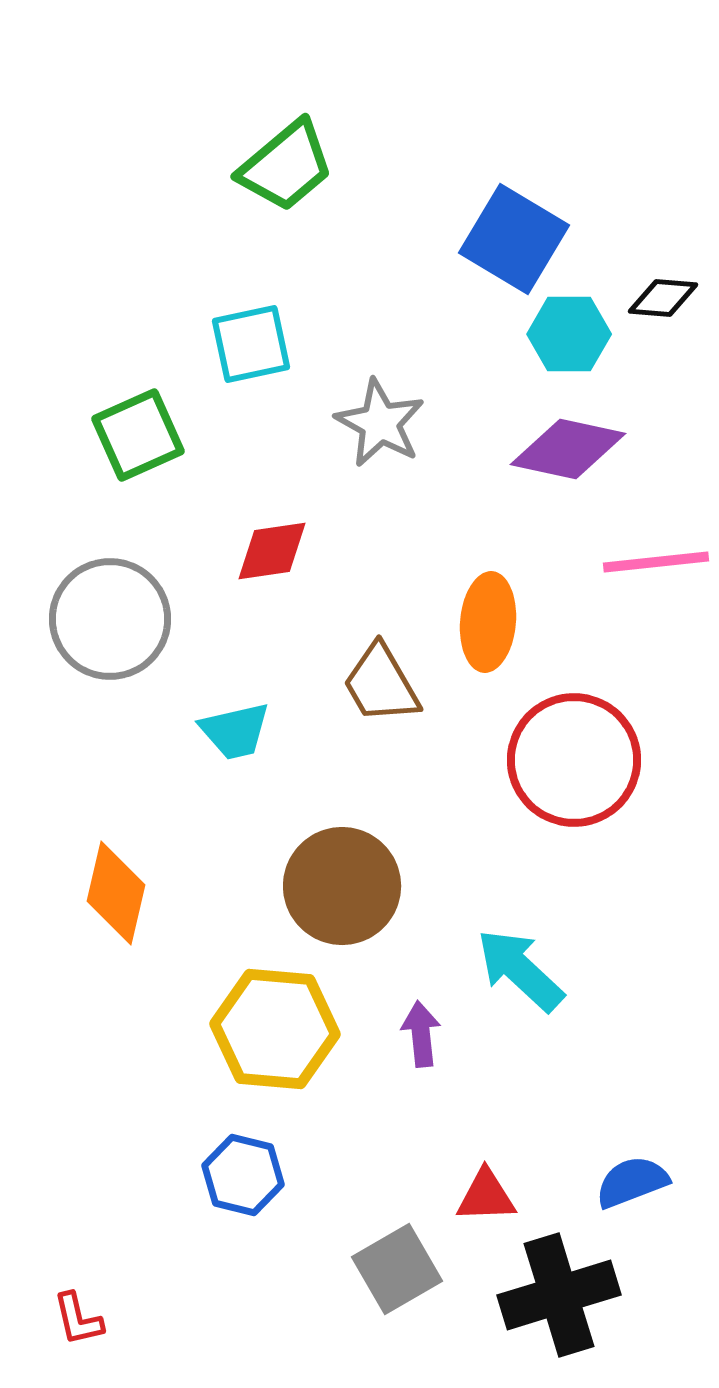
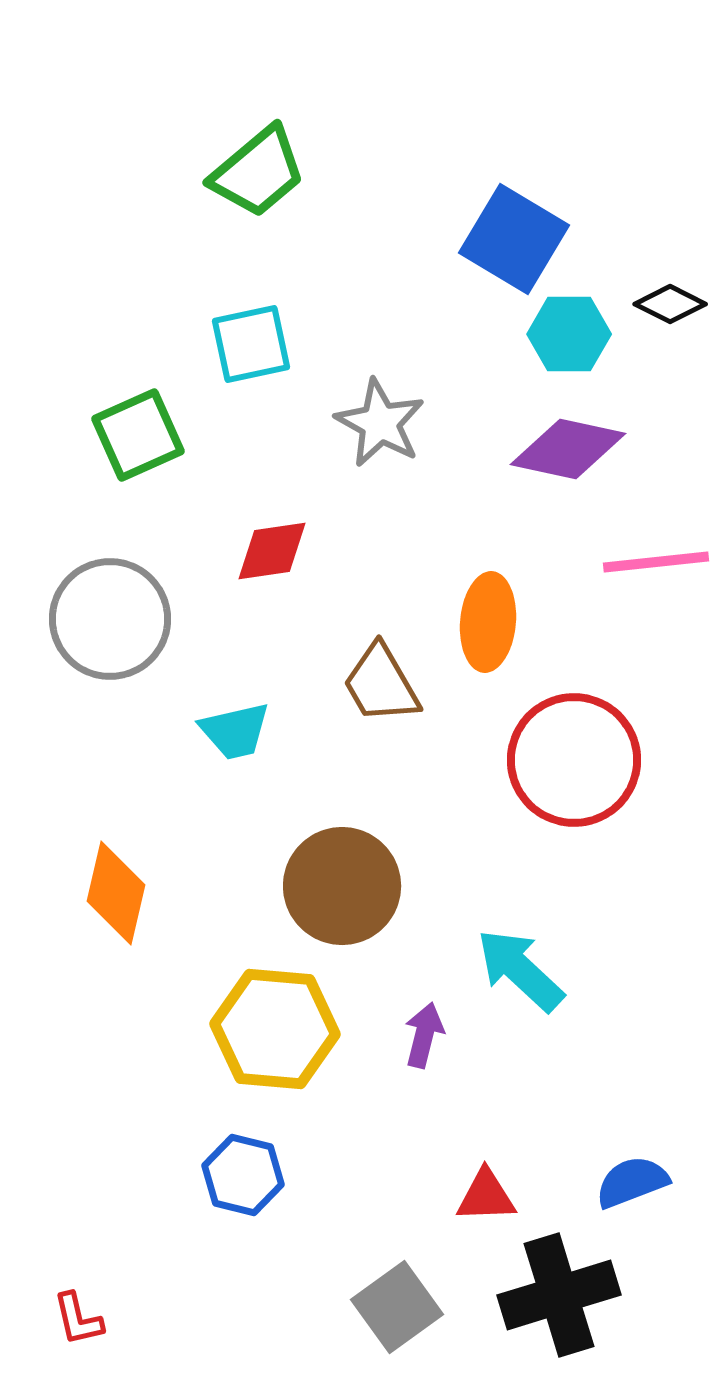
green trapezoid: moved 28 px left, 6 px down
black diamond: moved 7 px right, 6 px down; rotated 22 degrees clockwise
purple arrow: moved 3 px right, 1 px down; rotated 20 degrees clockwise
gray square: moved 38 px down; rotated 6 degrees counterclockwise
